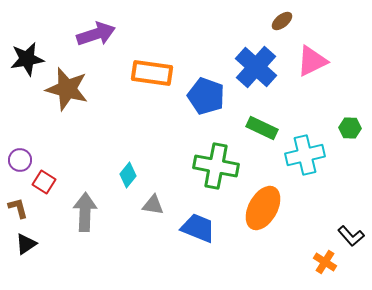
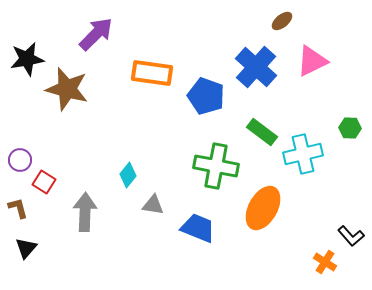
purple arrow: rotated 27 degrees counterclockwise
green rectangle: moved 4 px down; rotated 12 degrees clockwise
cyan cross: moved 2 px left, 1 px up
black triangle: moved 4 px down; rotated 15 degrees counterclockwise
